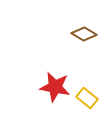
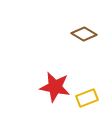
yellow rectangle: rotated 60 degrees counterclockwise
